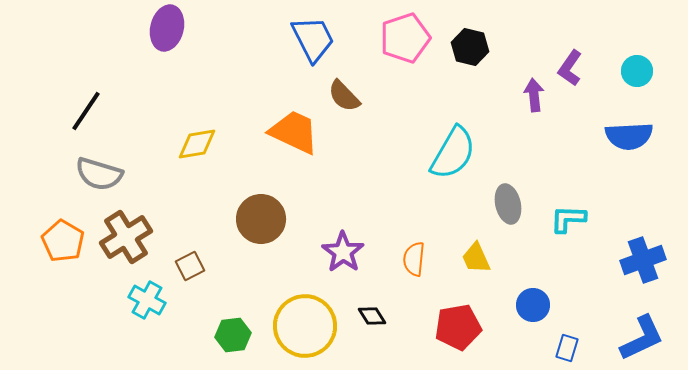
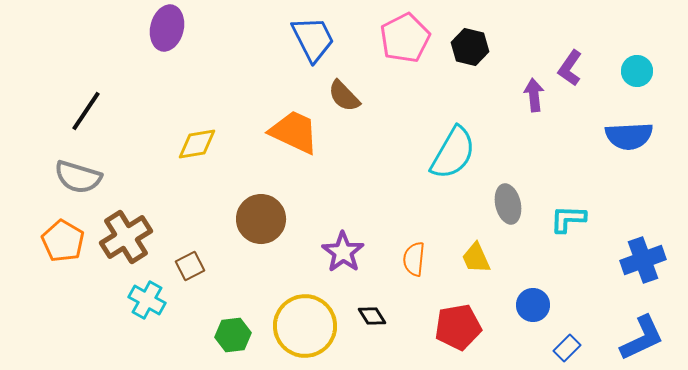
pink pentagon: rotated 9 degrees counterclockwise
gray semicircle: moved 21 px left, 3 px down
blue rectangle: rotated 28 degrees clockwise
